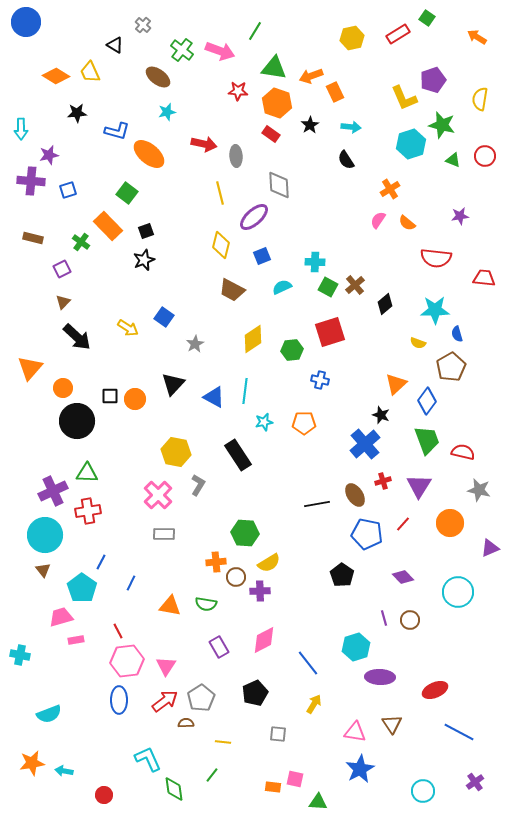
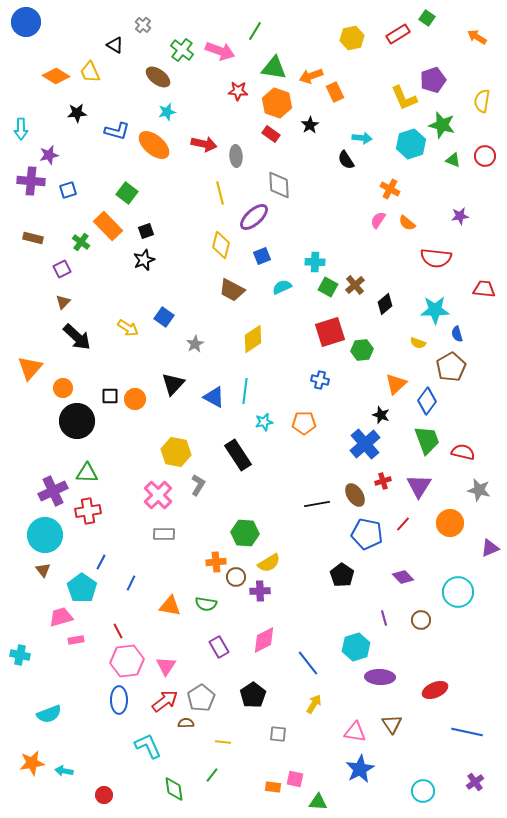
yellow semicircle at (480, 99): moved 2 px right, 2 px down
cyan arrow at (351, 127): moved 11 px right, 11 px down
orange ellipse at (149, 154): moved 5 px right, 9 px up
orange cross at (390, 189): rotated 30 degrees counterclockwise
red trapezoid at (484, 278): moved 11 px down
green hexagon at (292, 350): moved 70 px right
brown circle at (410, 620): moved 11 px right
black pentagon at (255, 693): moved 2 px left, 2 px down; rotated 10 degrees counterclockwise
blue line at (459, 732): moved 8 px right; rotated 16 degrees counterclockwise
cyan L-shape at (148, 759): moved 13 px up
